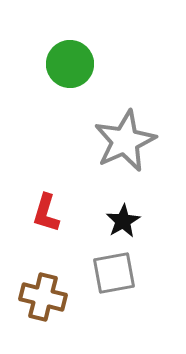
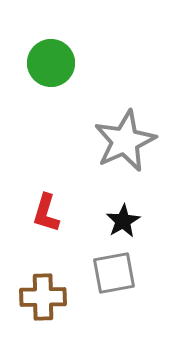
green circle: moved 19 px left, 1 px up
brown cross: rotated 15 degrees counterclockwise
